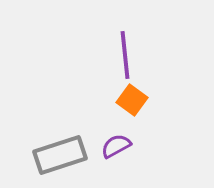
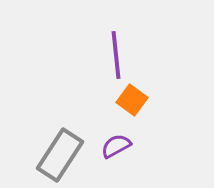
purple line: moved 9 px left
gray rectangle: rotated 39 degrees counterclockwise
